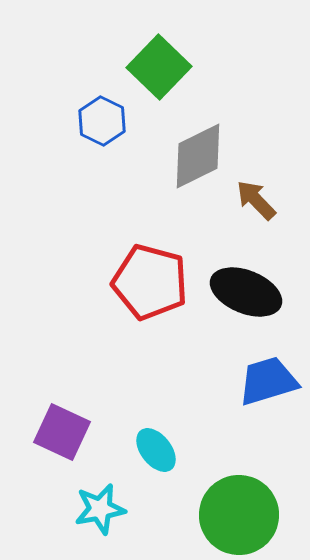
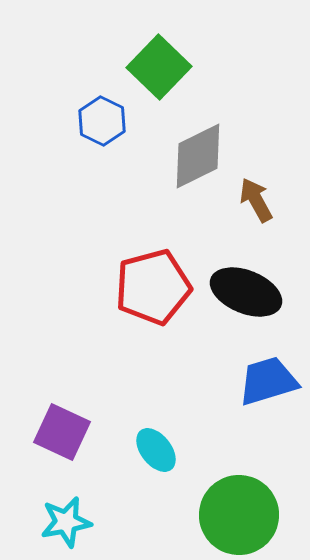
brown arrow: rotated 15 degrees clockwise
red pentagon: moved 3 px right, 5 px down; rotated 30 degrees counterclockwise
cyan star: moved 34 px left, 13 px down
